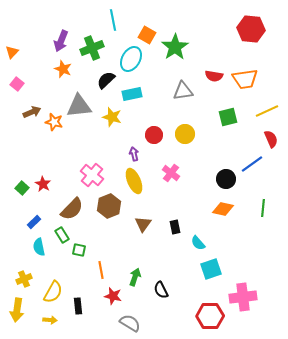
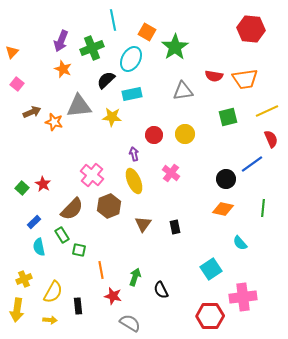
orange square at (147, 35): moved 3 px up
yellow star at (112, 117): rotated 12 degrees counterclockwise
cyan semicircle at (198, 243): moved 42 px right
cyan square at (211, 269): rotated 15 degrees counterclockwise
